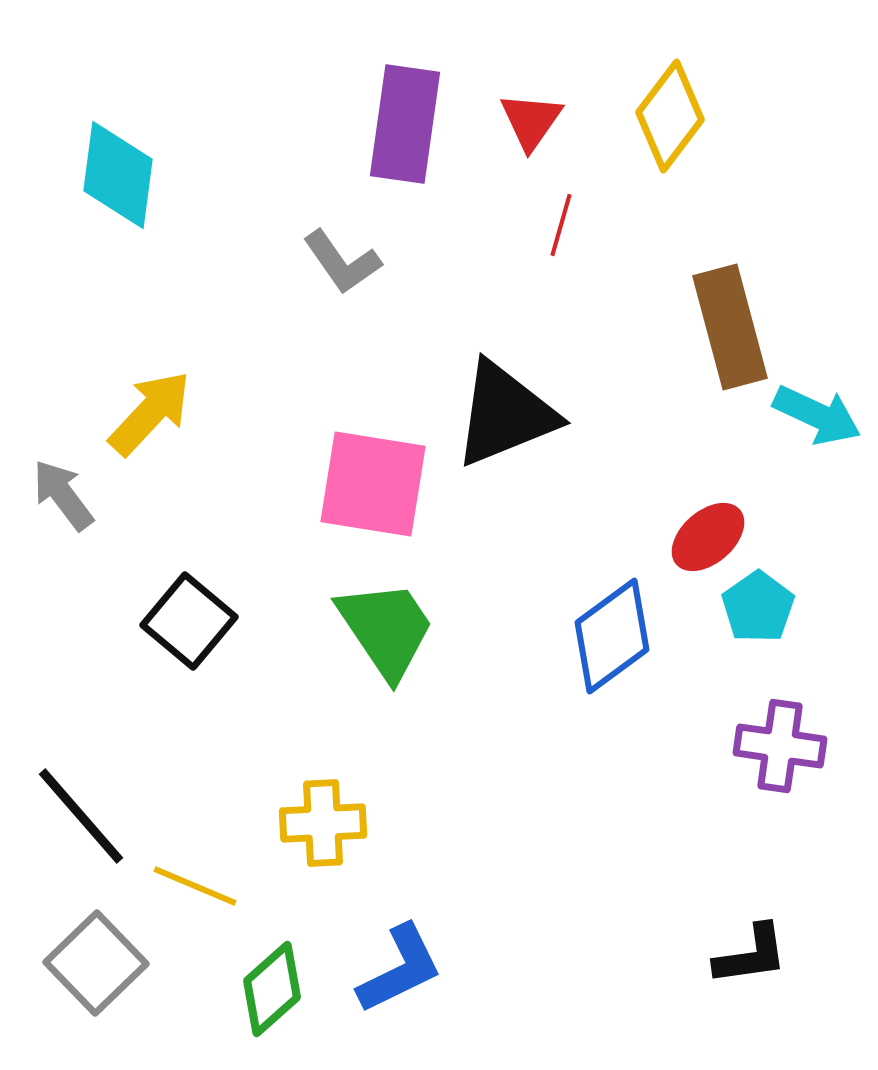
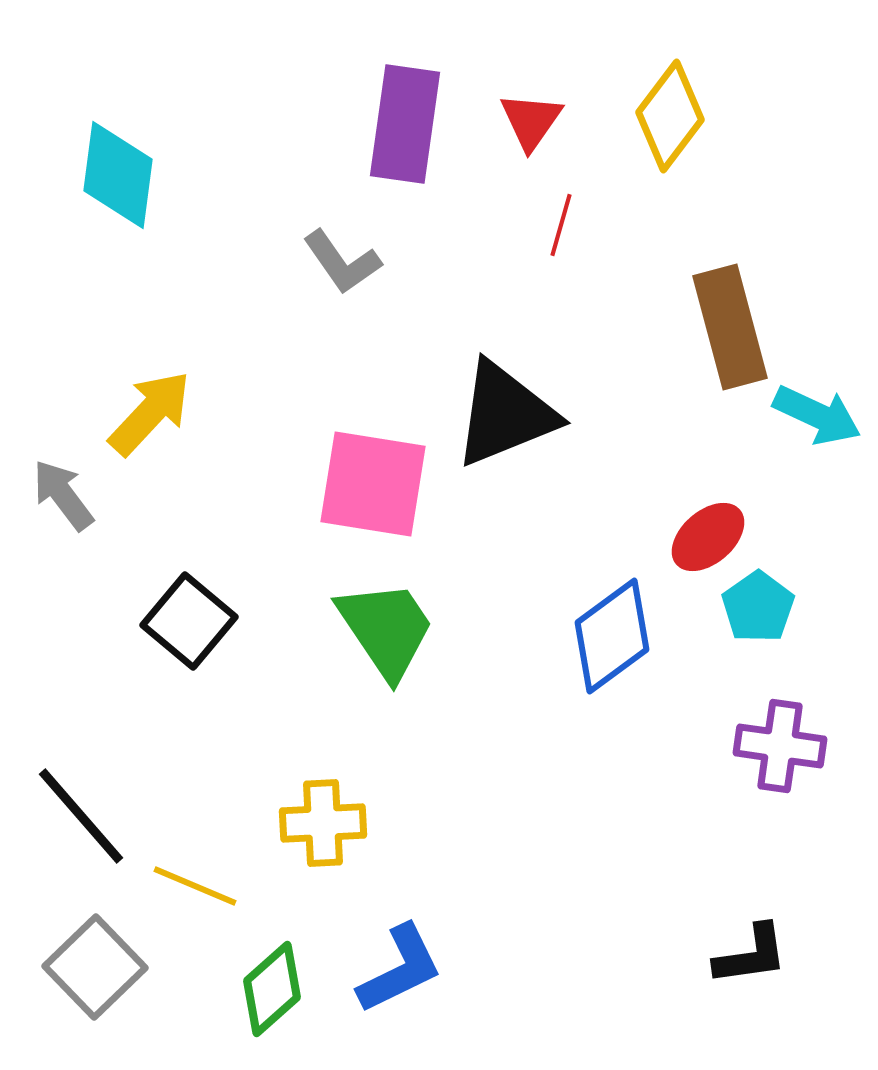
gray square: moved 1 px left, 4 px down
